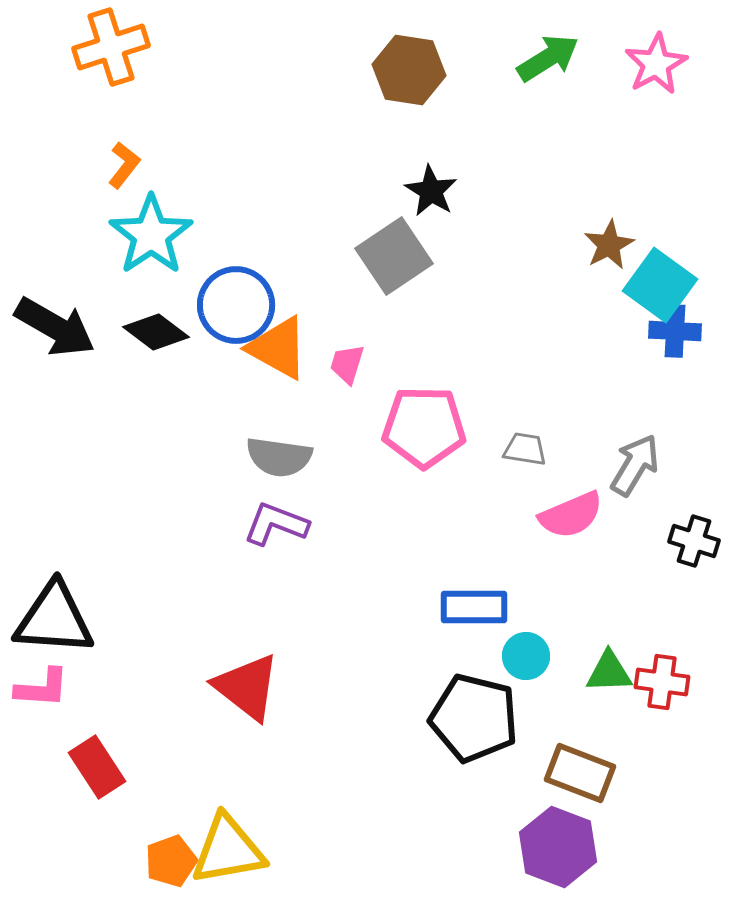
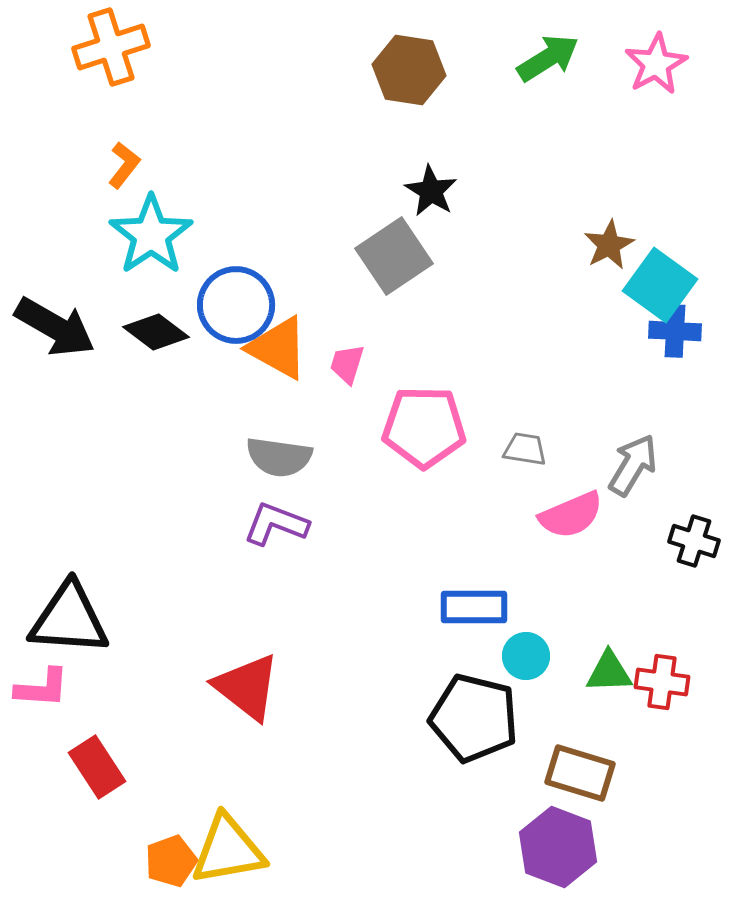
gray arrow: moved 2 px left
black triangle: moved 15 px right
brown rectangle: rotated 4 degrees counterclockwise
